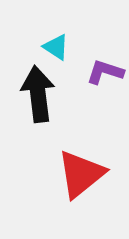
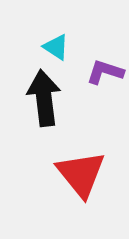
black arrow: moved 6 px right, 4 px down
red triangle: rotated 30 degrees counterclockwise
